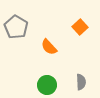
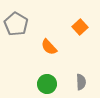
gray pentagon: moved 3 px up
green circle: moved 1 px up
